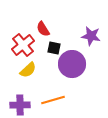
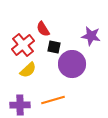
black square: moved 1 px up
